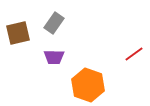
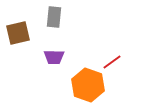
gray rectangle: moved 6 px up; rotated 30 degrees counterclockwise
red line: moved 22 px left, 8 px down
